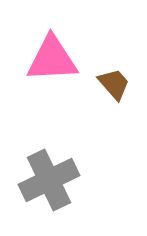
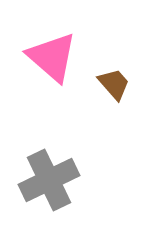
pink triangle: moved 2 px up; rotated 44 degrees clockwise
